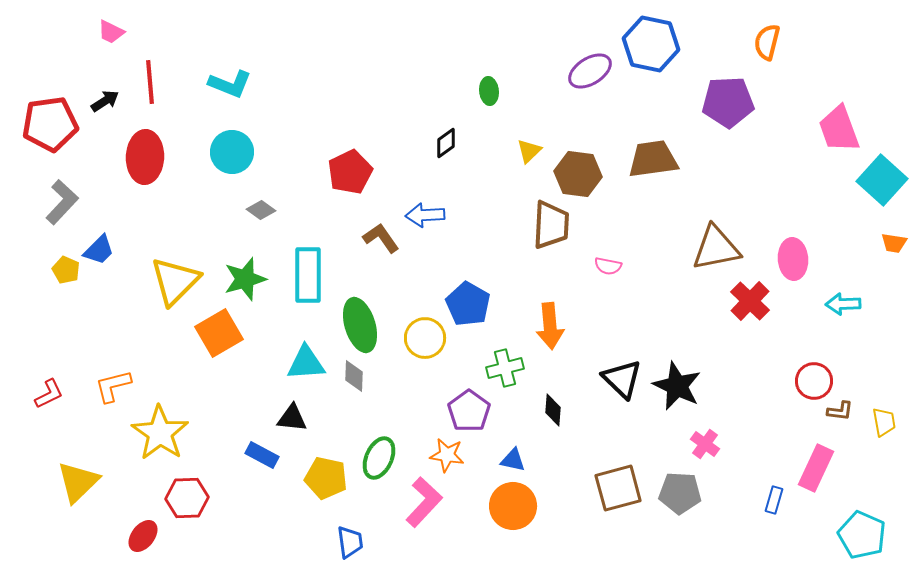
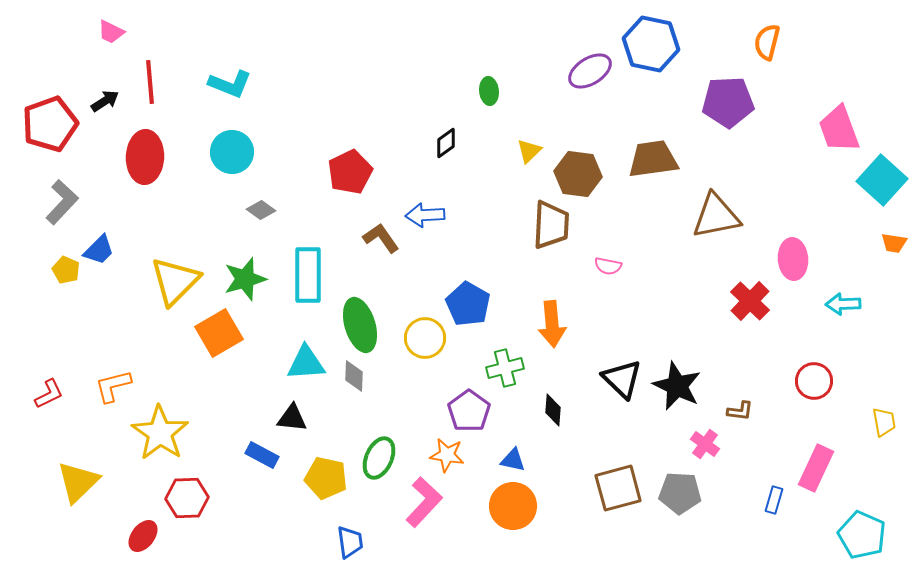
red pentagon at (50, 124): rotated 12 degrees counterclockwise
brown triangle at (716, 248): moved 32 px up
orange arrow at (550, 326): moved 2 px right, 2 px up
brown L-shape at (840, 411): moved 100 px left
